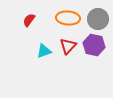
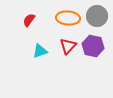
gray circle: moved 1 px left, 3 px up
purple hexagon: moved 1 px left, 1 px down
cyan triangle: moved 4 px left
